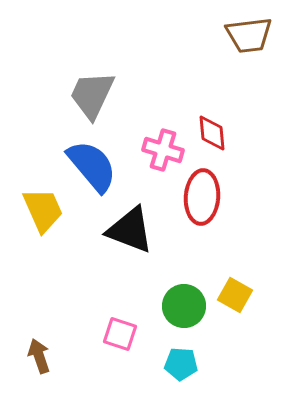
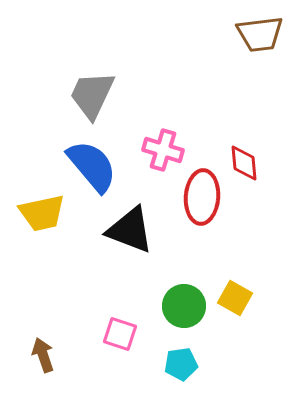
brown trapezoid: moved 11 px right, 1 px up
red diamond: moved 32 px right, 30 px down
yellow trapezoid: moved 1 px left, 3 px down; rotated 102 degrees clockwise
yellow square: moved 3 px down
brown arrow: moved 4 px right, 1 px up
cyan pentagon: rotated 12 degrees counterclockwise
